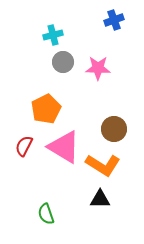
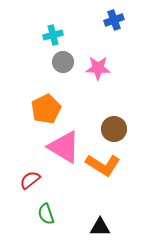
red semicircle: moved 6 px right, 34 px down; rotated 25 degrees clockwise
black triangle: moved 28 px down
